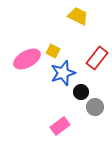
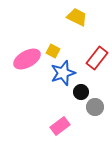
yellow trapezoid: moved 1 px left, 1 px down
